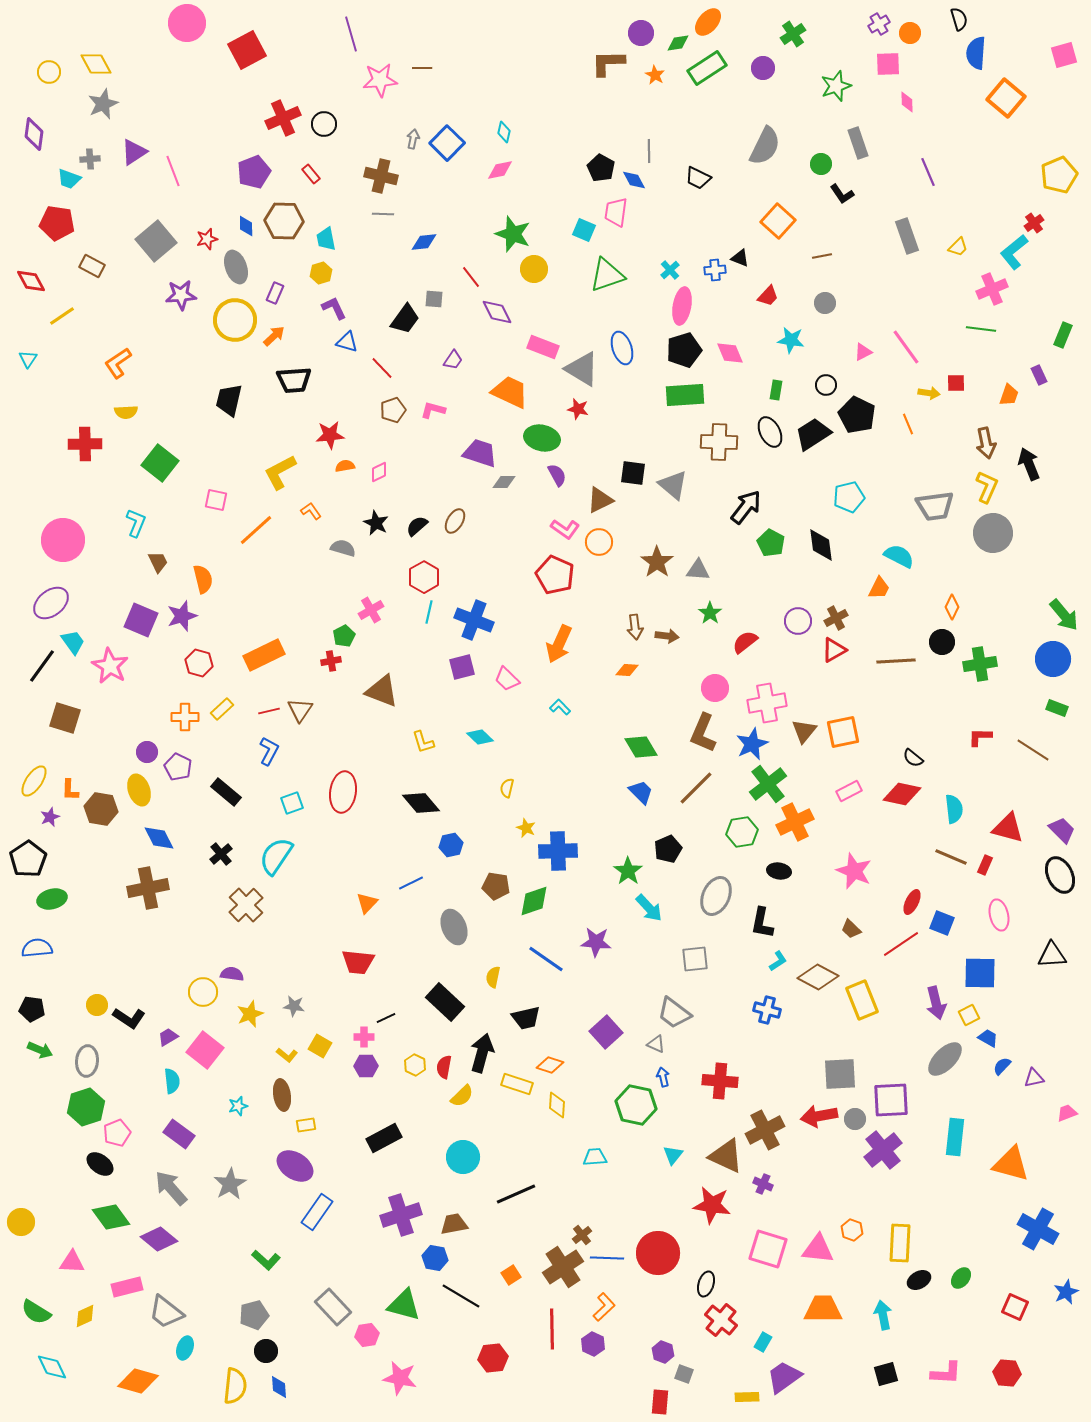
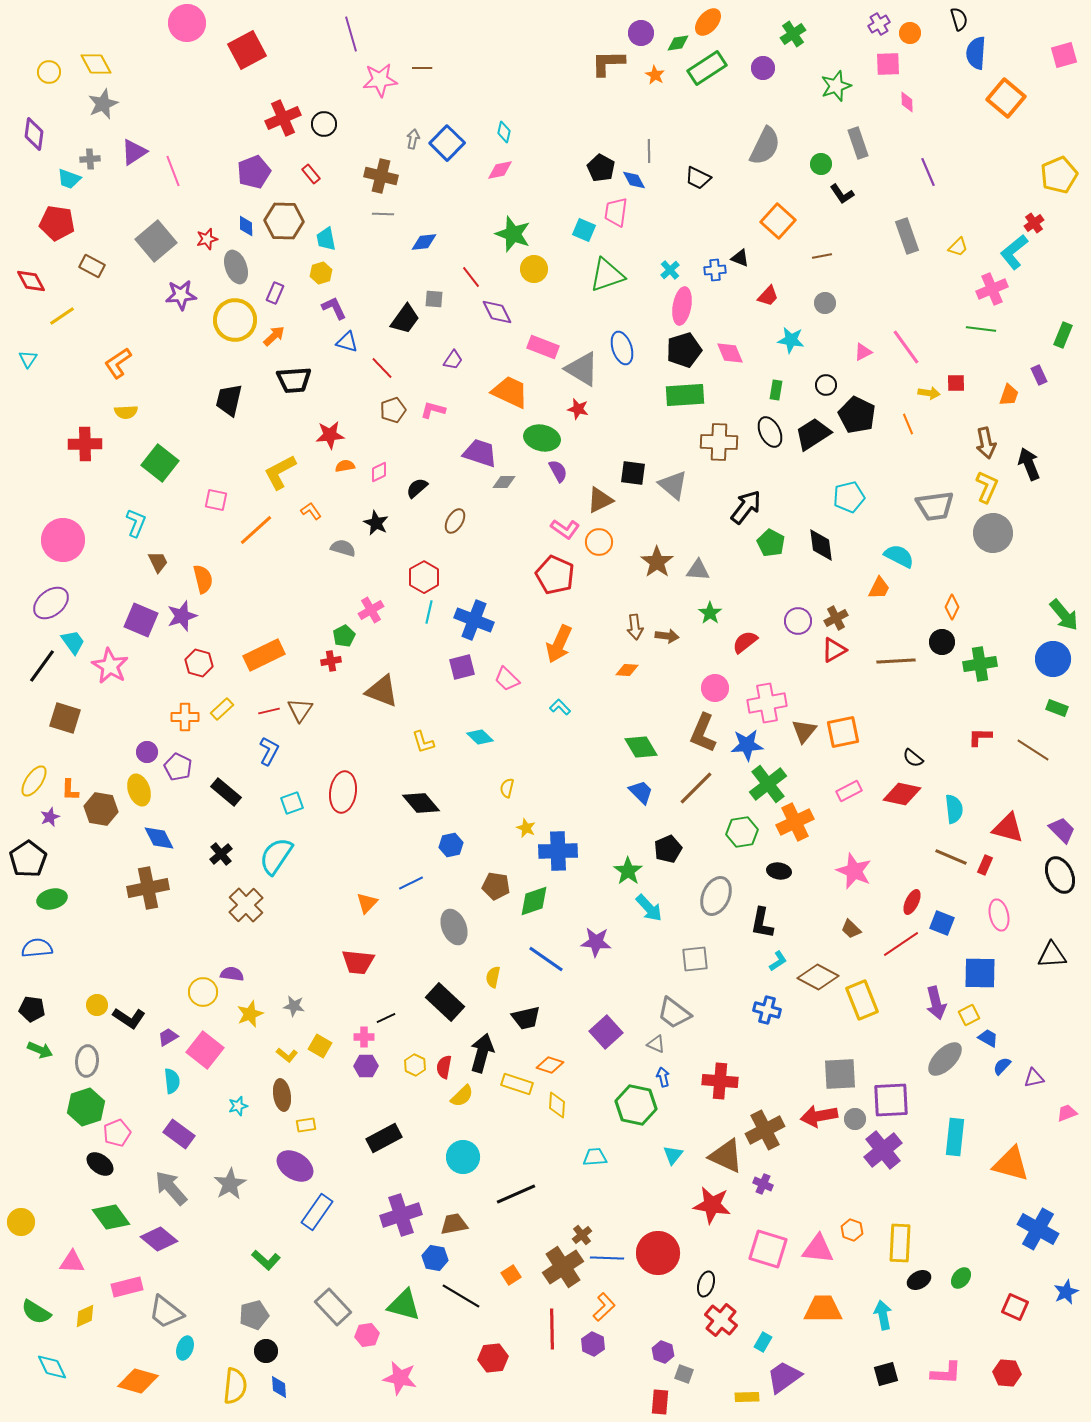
purple semicircle at (557, 475): moved 1 px right, 4 px up
black semicircle at (417, 526): moved 38 px up
blue star at (752, 744): moved 5 px left, 1 px down; rotated 20 degrees clockwise
